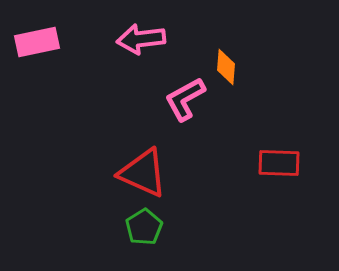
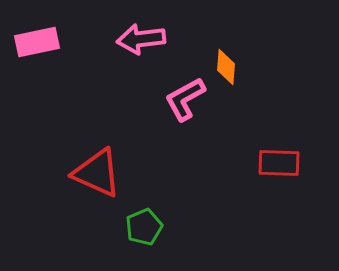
red triangle: moved 46 px left
green pentagon: rotated 9 degrees clockwise
